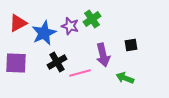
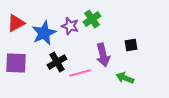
red triangle: moved 2 px left
